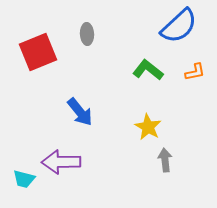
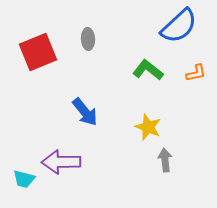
gray ellipse: moved 1 px right, 5 px down
orange L-shape: moved 1 px right, 1 px down
blue arrow: moved 5 px right
yellow star: rotated 8 degrees counterclockwise
